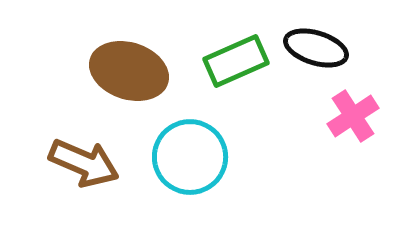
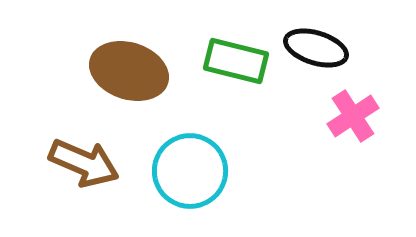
green rectangle: rotated 38 degrees clockwise
cyan circle: moved 14 px down
